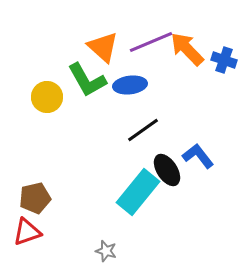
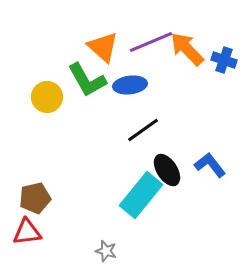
blue L-shape: moved 12 px right, 9 px down
cyan rectangle: moved 3 px right, 3 px down
red triangle: rotated 12 degrees clockwise
